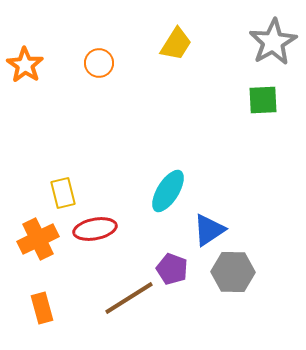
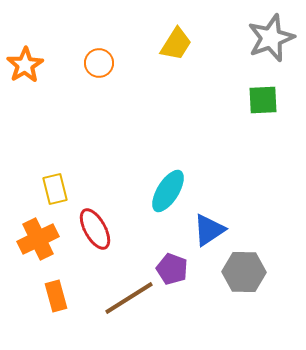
gray star: moved 2 px left, 4 px up; rotated 9 degrees clockwise
orange star: rotated 6 degrees clockwise
yellow rectangle: moved 8 px left, 4 px up
red ellipse: rotated 72 degrees clockwise
gray hexagon: moved 11 px right
orange rectangle: moved 14 px right, 12 px up
